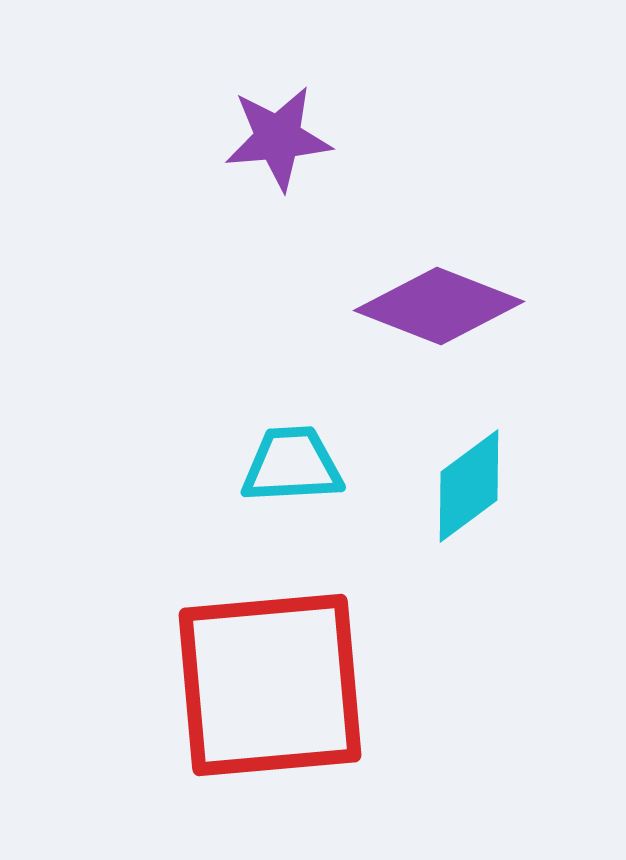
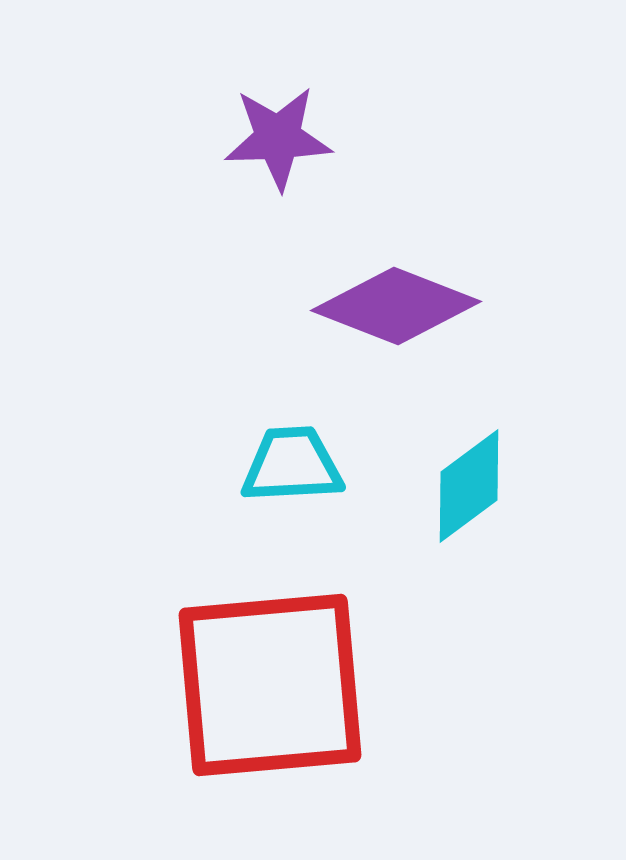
purple star: rotated 3 degrees clockwise
purple diamond: moved 43 px left
